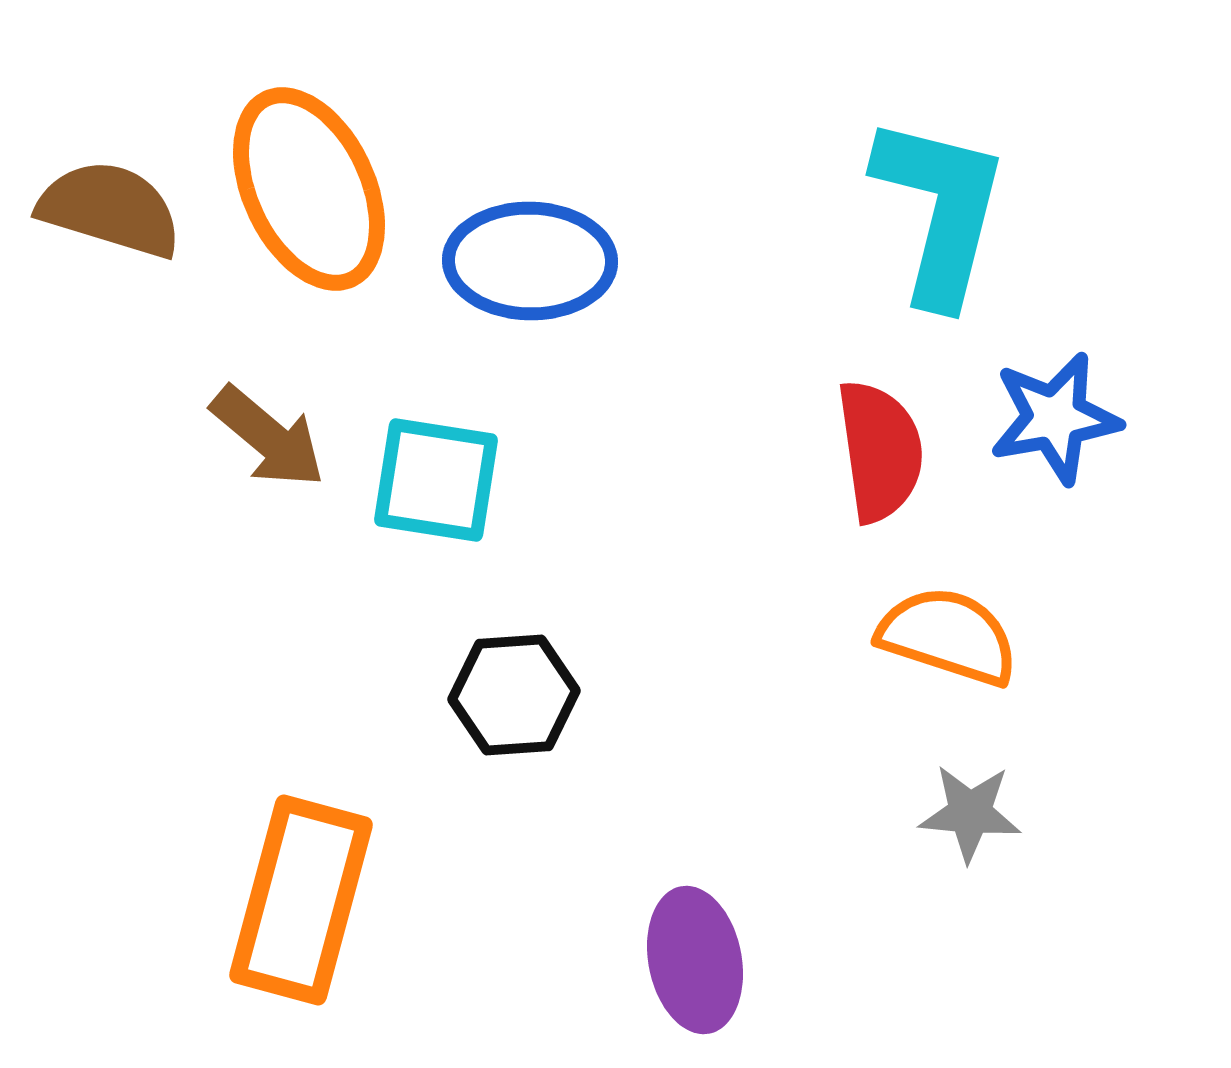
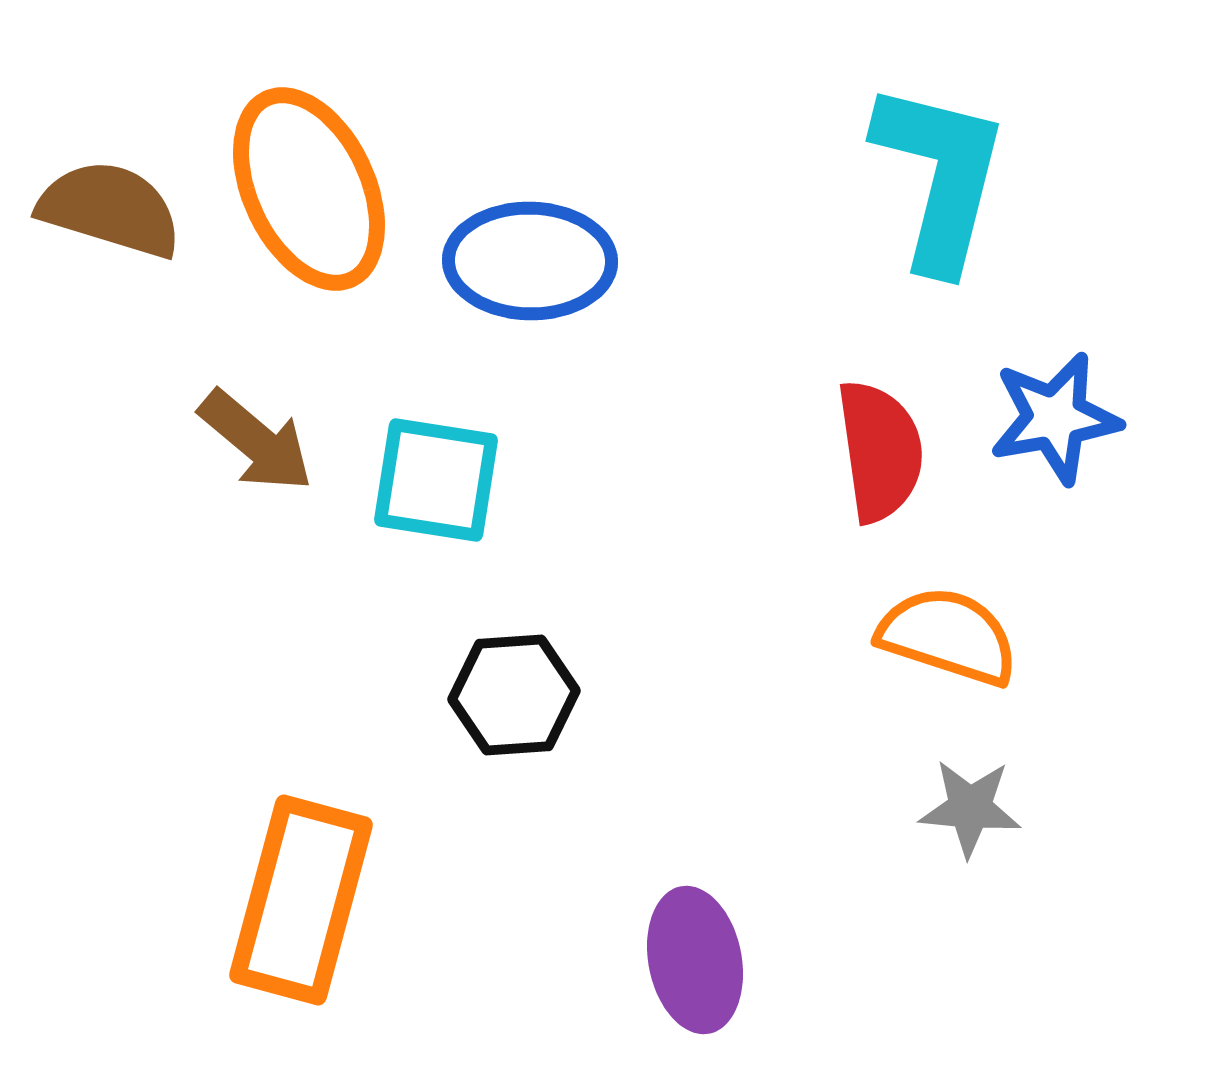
cyan L-shape: moved 34 px up
brown arrow: moved 12 px left, 4 px down
gray star: moved 5 px up
